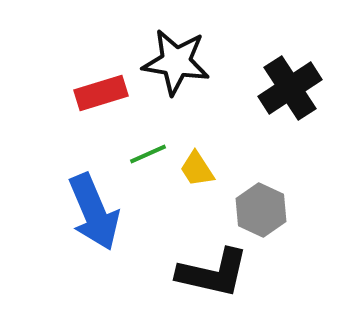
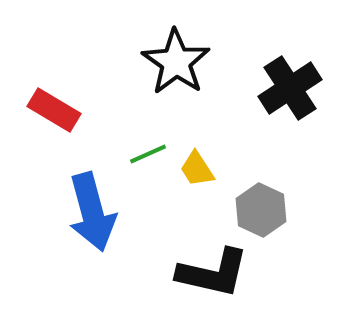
black star: rotated 26 degrees clockwise
red rectangle: moved 47 px left, 17 px down; rotated 48 degrees clockwise
blue arrow: moved 2 px left; rotated 8 degrees clockwise
